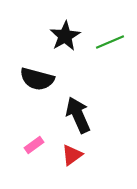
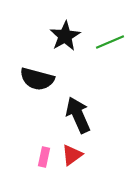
pink rectangle: moved 10 px right, 12 px down; rotated 42 degrees counterclockwise
